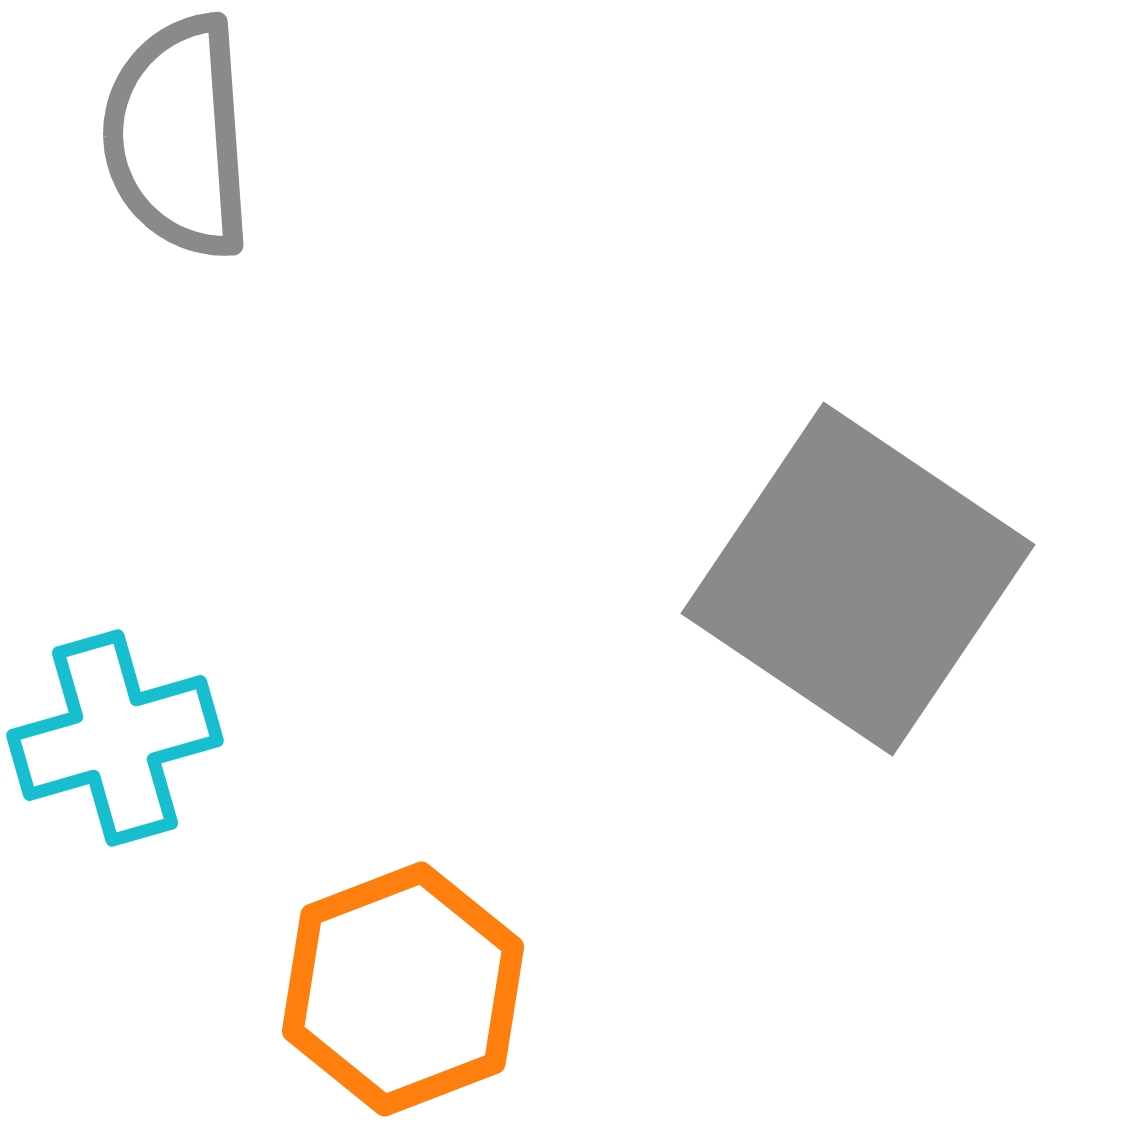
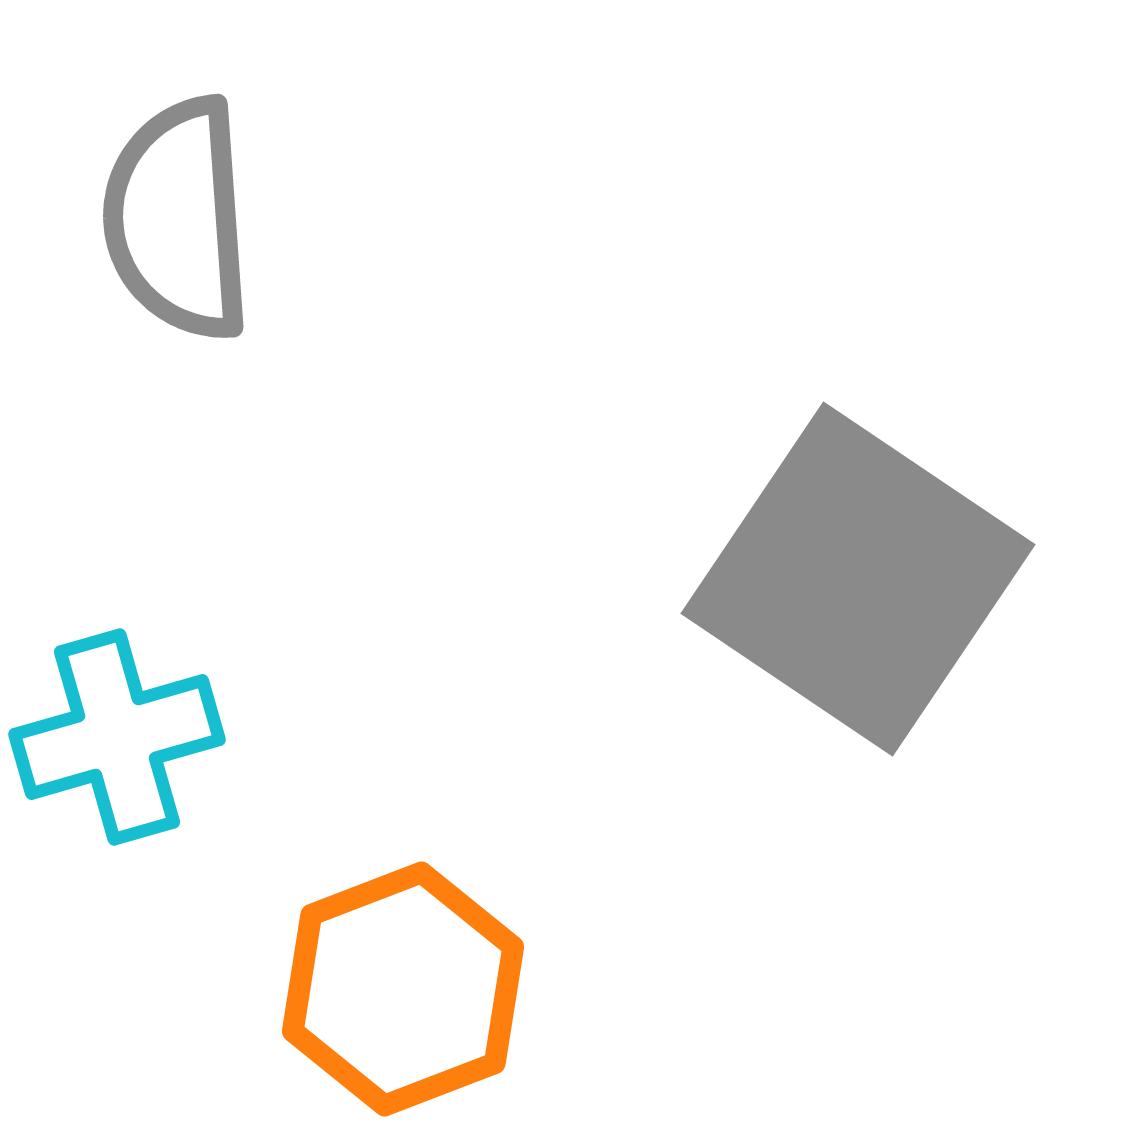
gray semicircle: moved 82 px down
cyan cross: moved 2 px right, 1 px up
